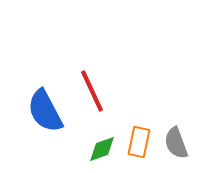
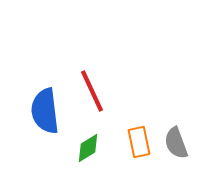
blue semicircle: rotated 21 degrees clockwise
orange rectangle: rotated 24 degrees counterclockwise
green diamond: moved 14 px left, 1 px up; rotated 12 degrees counterclockwise
